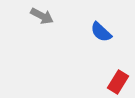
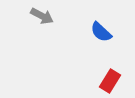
red rectangle: moved 8 px left, 1 px up
